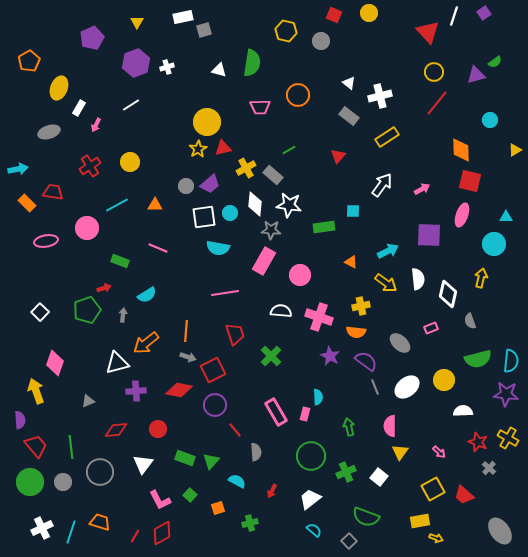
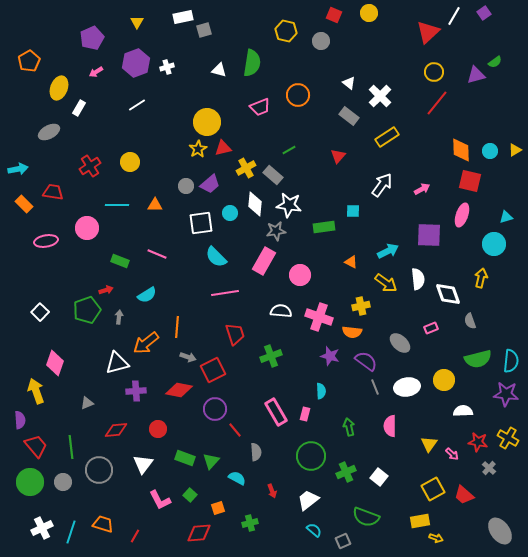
white line at (454, 16): rotated 12 degrees clockwise
red triangle at (428, 32): rotated 30 degrees clockwise
white cross at (380, 96): rotated 30 degrees counterclockwise
white line at (131, 105): moved 6 px right
pink trapezoid at (260, 107): rotated 20 degrees counterclockwise
cyan circle at (490, 120): moved 31 px down
pink arrow at (96, 125): moved 53 px up; rotated 32 degrees clockwise
gray ellipse at (49, 132): rotated 10 degrees counterclockwise
orange rectangle at (27, 203): moved 3 px left, 1 px down
cyan line at (117, 205): rotated 30 degrees clockwise
white square at (204, 217): moved 3 px left, 6 px down
cyan triangle at (506, 217): rotated 16 degrees counterclockwise
gray star at (271, 230): moved 5 px right, 1 px down; rotated 12 degrees counterclockwise
pink line at (158, 248): moved 1 px left, 6 px down
cyan semicircle at (218, 248): moved 2 px left, 9 px down; rotated 35 degrees clockwise
red arrow at (104, 288): moved 2 px right, 2 px down
white diamond at (448, 294): rotated 32 degrees counterclockwise
gray arrow at (123, 315): moved 4 px left, 2 px down
orange line at (186, 331): moved 9 px left, 4 px up
orange semicircle at (356, 332): moved 4 px left
green cross at (271, 356): rotated 25 degrees clockwise
purple star at (330, 356): rotated 12 degrees counterclockwise
white ellipse at (407, 387): rotated 30 degrees clockwise
cyan semicircle at (318, 397): moved 3 px right, 6 px up
gray triangle at (88, 401): moved 1 px left, 2 px down
purple circle at (215, 405): moved 4 px down
red star at (478, 442): rotated 12 degrees counterclockwise
yellow triangle at (400, 452): moved 29 px right, 8 px up
pink arrow at (439, 452): moved 13 px right, 2 px down
gray circle at (100, 472): moved 1 px left, 2 px up
cyan semicircle at (237, 481): moved 3 px up
red arrow at (272, 491): rotated 48 degrees counterclockwise
white trapezoid at (310, 499): moved 2 px left, 1 px down
orange trapezoid at (100, 522): moved 3 px right, 2 px down
red diamond at (162, 533): moved 37 px right; rotated 25 degrees clockwise
gray square at (349, 541): moved 6 px left; rotated 21 degrees clockwise
